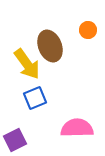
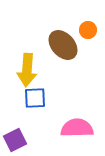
brown ellipse: moved 13 px right, 1 px up; rotated 20 degrees counterclockwise
yellow arrow: moved 6 px down; rotated 40 degrees clockwise
blue square: rotated 20 degrees clockwise
